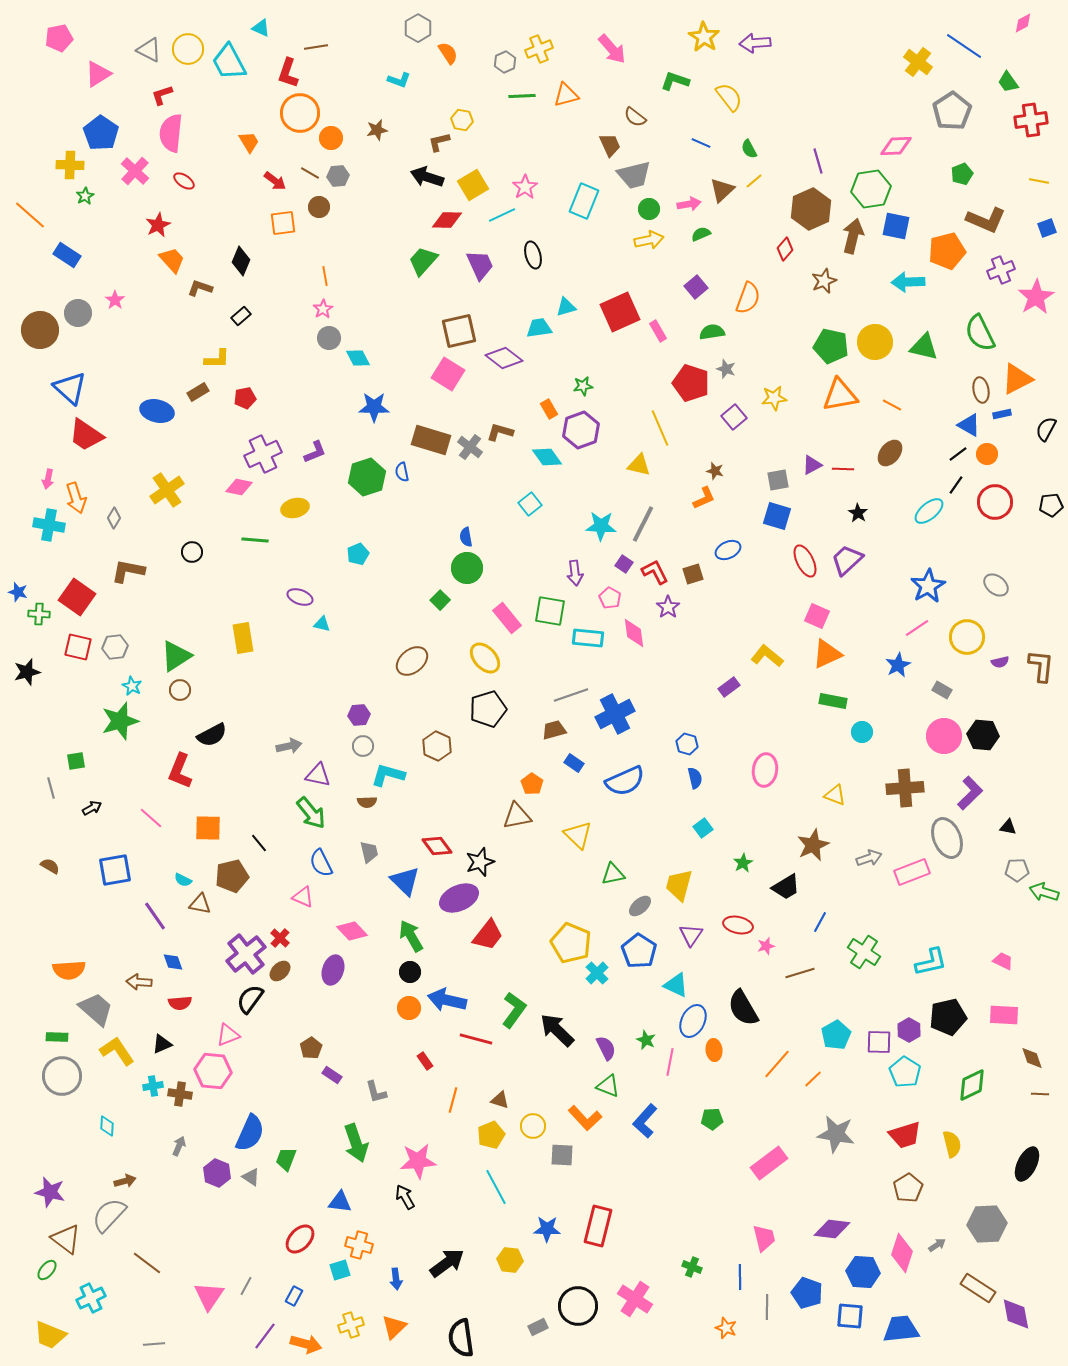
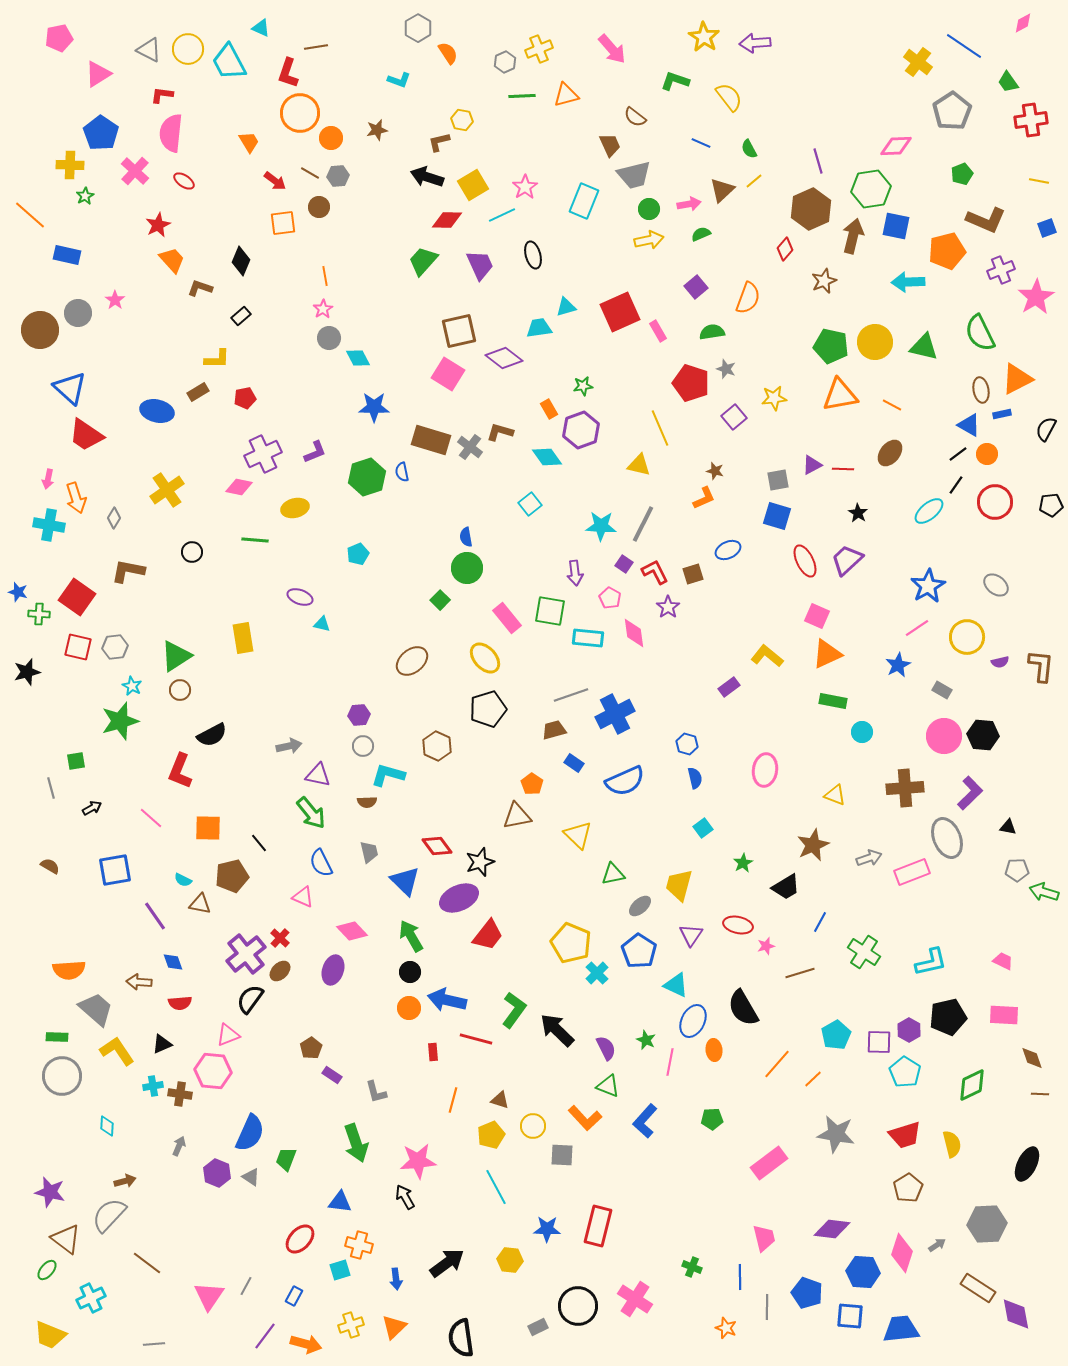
red L-shape at (162, 95): rotated 25 degrees clockwise
blue rectangle at (67, 255): rotated 20 degrees counterclockwise
red rectangle at (425, 1061): moved 8 px right, 9 px up; rotated 30 degrees clockwise
